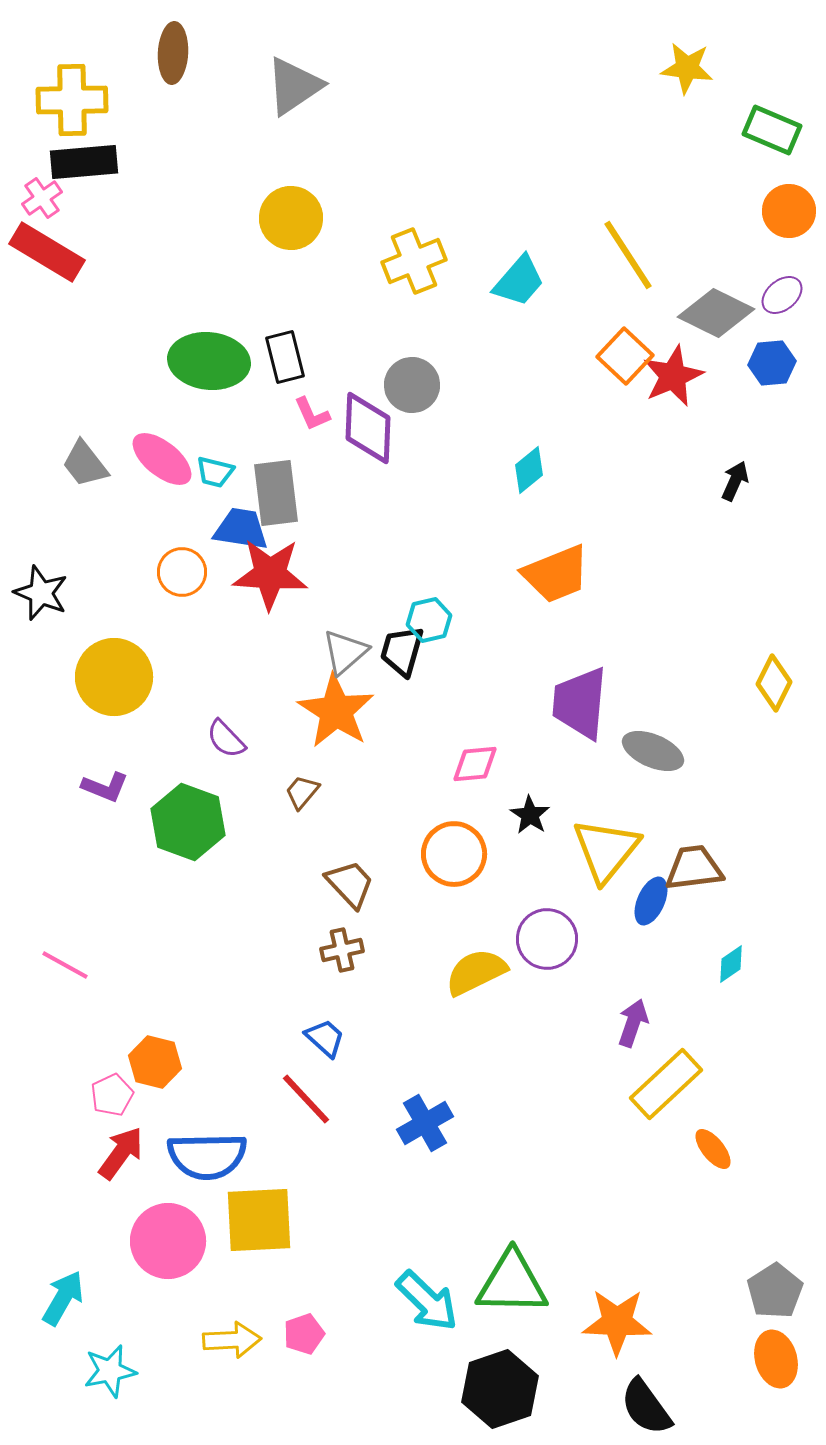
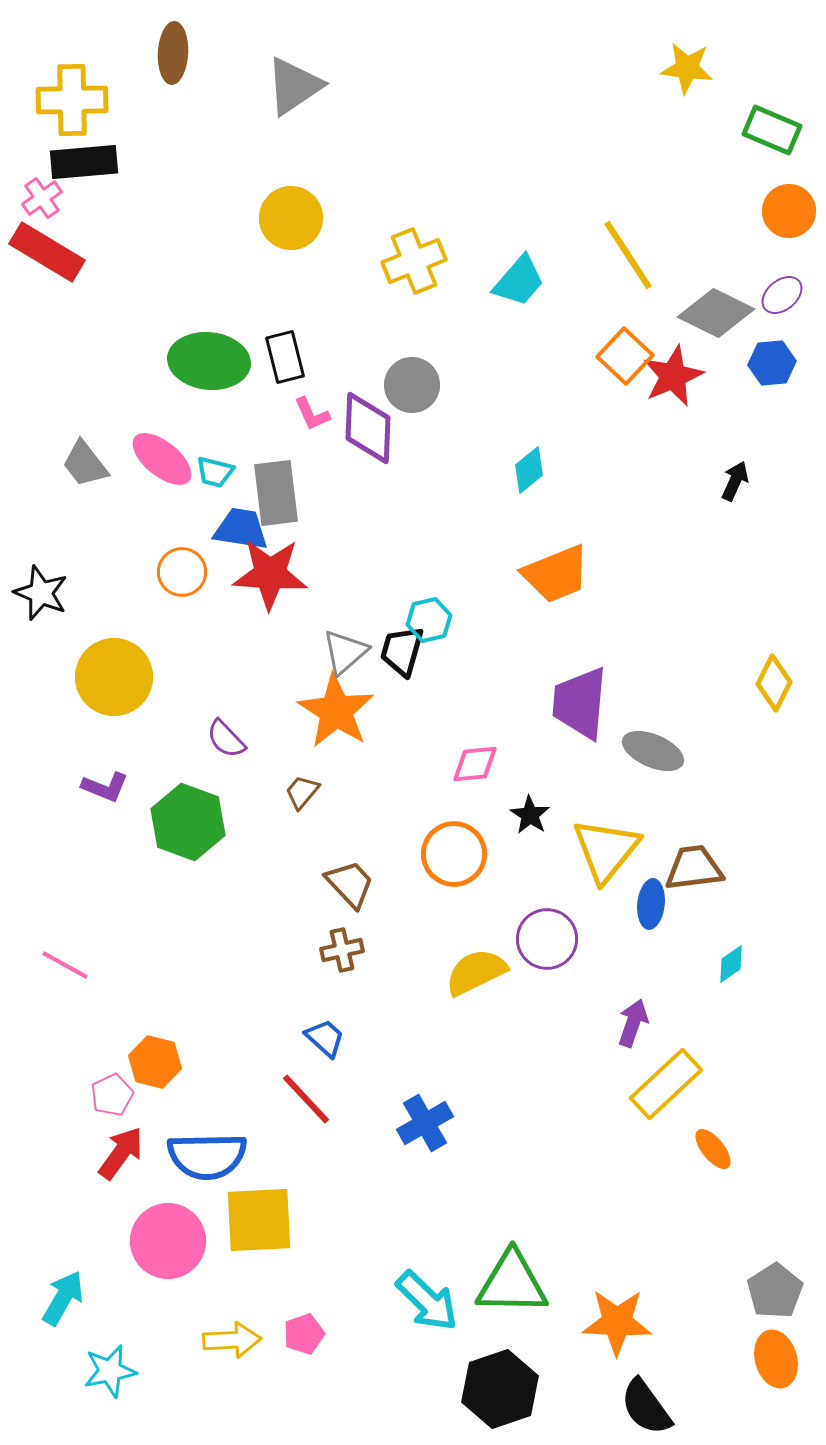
blue ellipse at (651, 901): moved 3 px down; rotated 18 degrees counterclockwise
